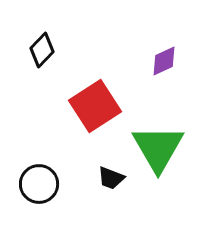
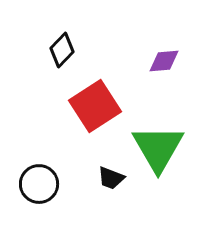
black diamond: moved 20 px right
purple diamond: rotated 20 degrees clockwise
